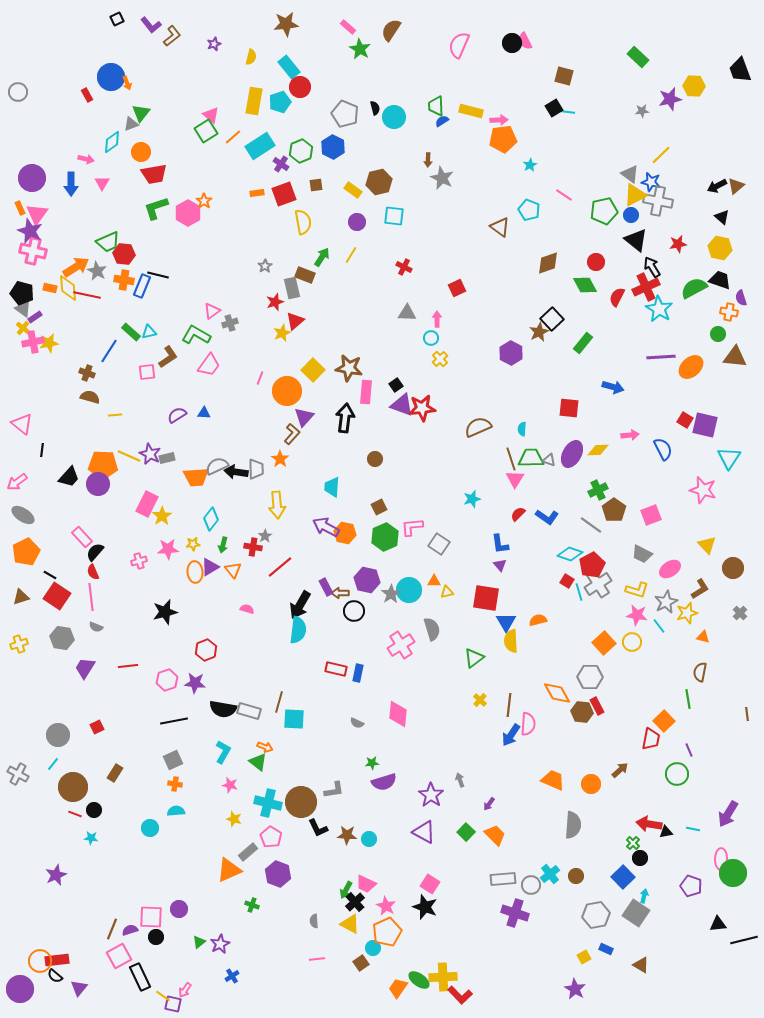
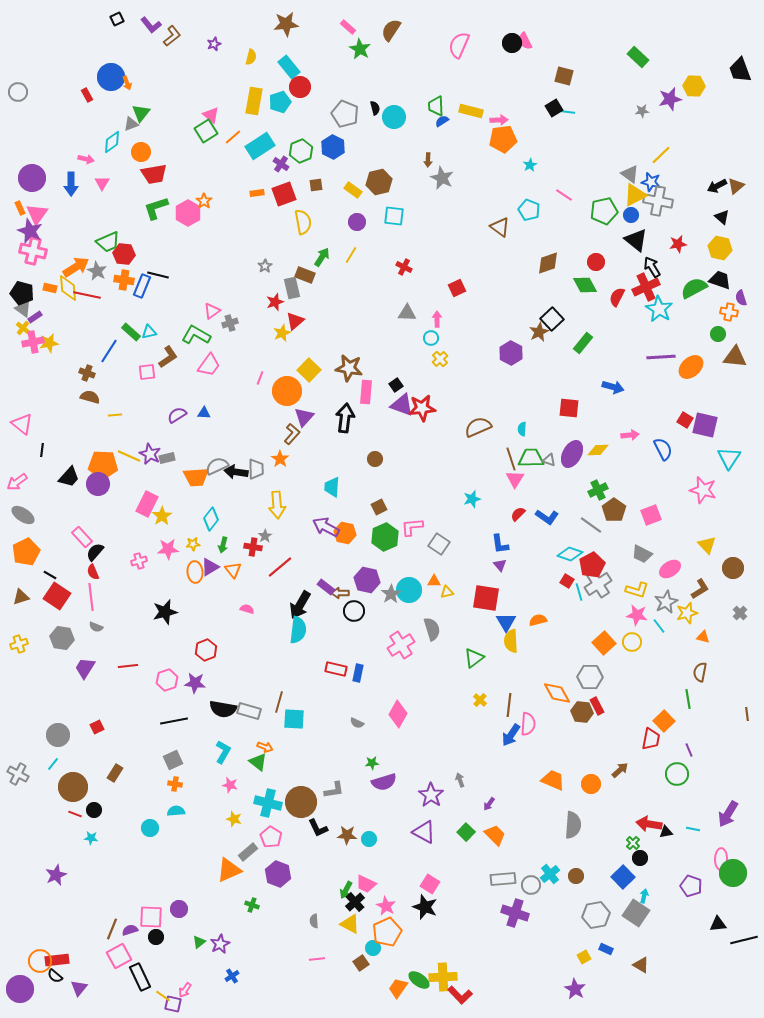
yellow square at (313, 370): moved 4 px left
purple rectangle at (326, 587): rotated 24 degrees counterclockwise
pink diamond at (398, 714): rotated 24 degrees clockwise
